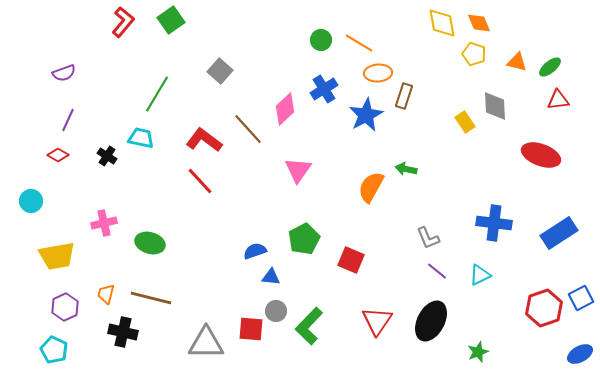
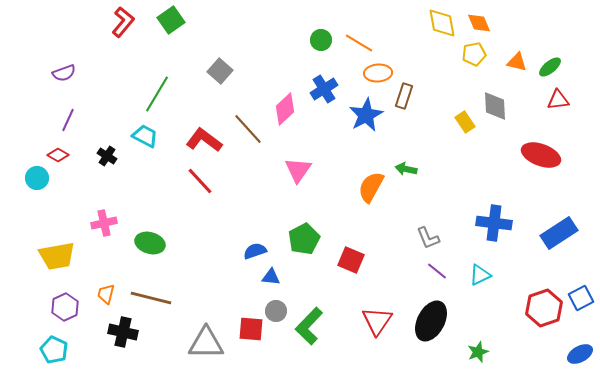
yellow pentagon at (474, 54): rotated 30 degrees counterclockwise
cyan trapezoid at (141, 138): moved 4 px right, 2 px up; rotated 16 degrees clockwise
cyan circle at (31, 201): moved 6 px right, 23 px up
